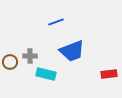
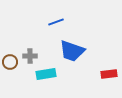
blue trapezoid: rotated 40 degrees clockwise
cyan rectangle: rotated 24 degrees counterclockwise
